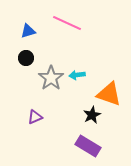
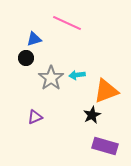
blue triangle: moved 6 px right, 8 px down
orange triangle: moved 3 px left, 3 px up; rotated 40 degrees counterclockwise
purple rectangle: moved 17 px right; rotated 15 degrees counterclockwise
